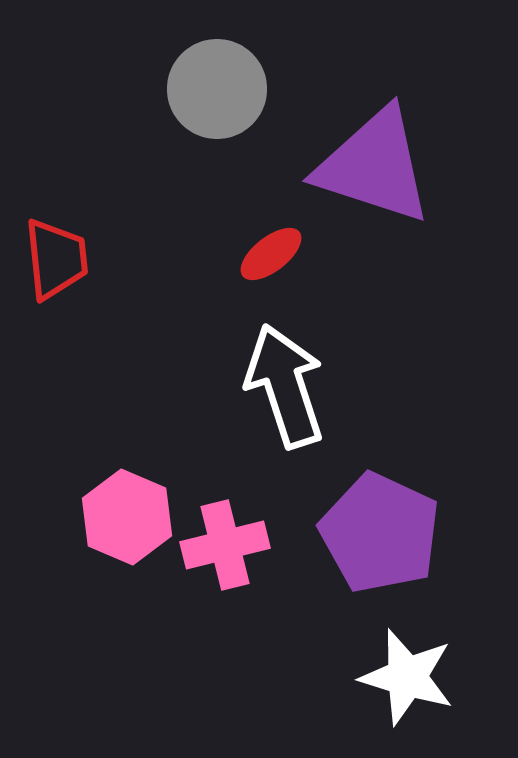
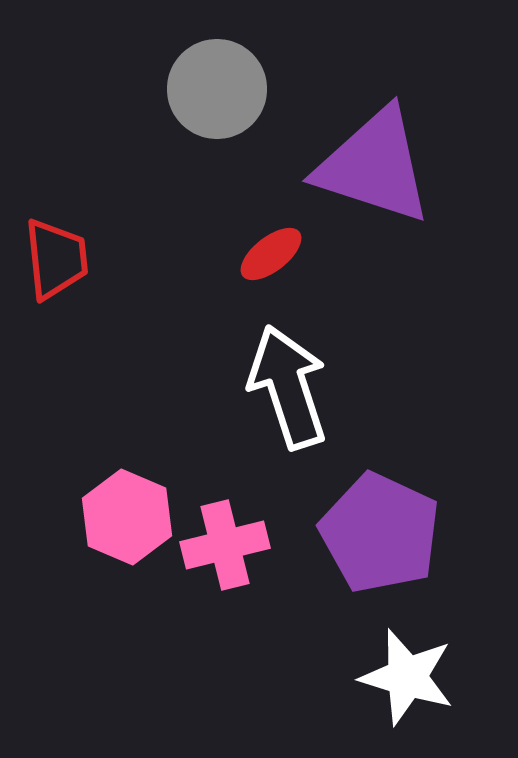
white arrow: moved 3 px right, 1 px down
